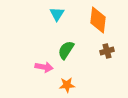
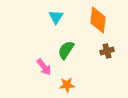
cyan triangle: moved 1 px left, 3 px down
pink arrow: rotated 42 degrees clockwise
